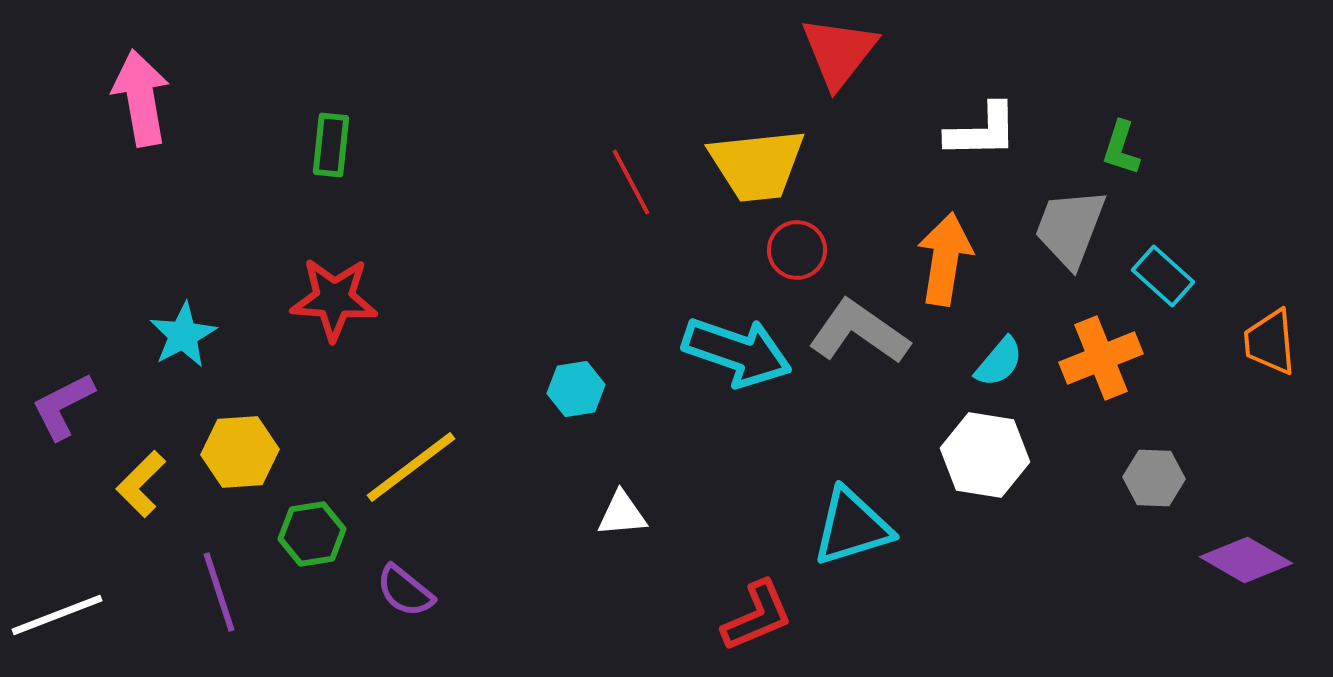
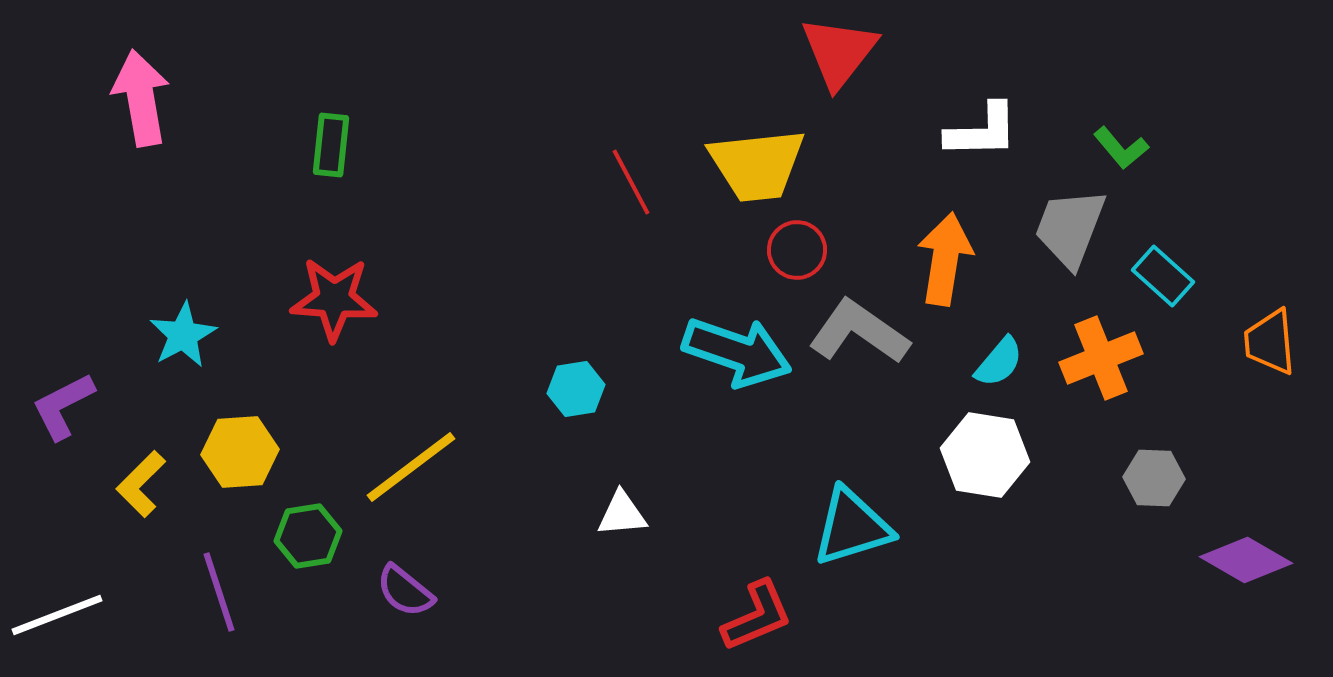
green L-shape: rotated 58 degrees counterclockwise
green hexagon: moved 4 px left, 2 px down
